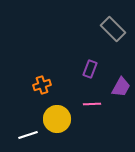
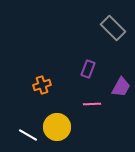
gray rectangle: moved 1 px up
purple rectangle: moved 2 px left
yellow circle: moved 8 px down
white line: rotated 48 degrees clockwise
